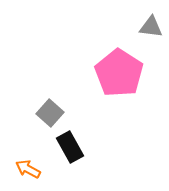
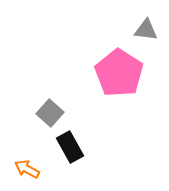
gray triangle: moved 5 px left, 3 px down
orange arrow: moved 1 px left
